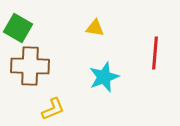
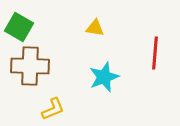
green square: moved 1 px right, 1 px up
